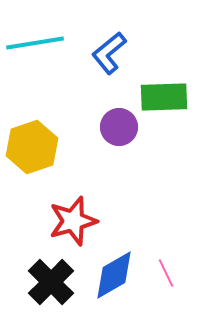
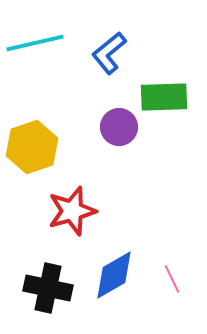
cyan line: rotated 4 degrees counterclockwise
red star: moved 1 px left, 10 px up
pink line: moved 6 px right, 6 px down
black cross: moved 3 px left, 6 px down; rotated 33 degrees counterclockwise
